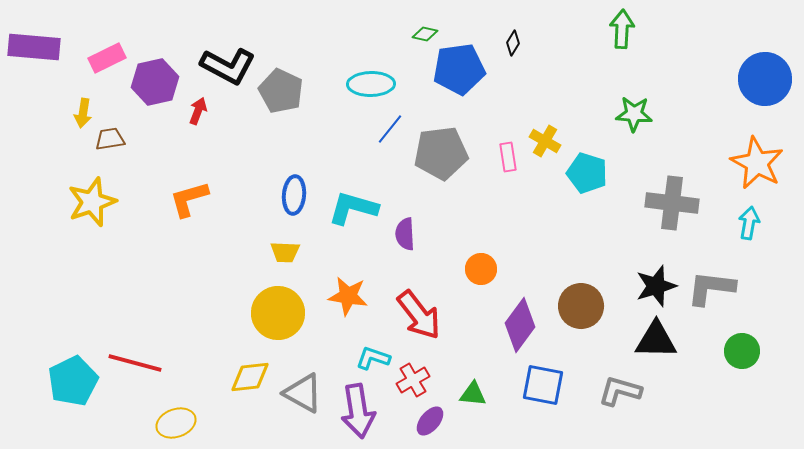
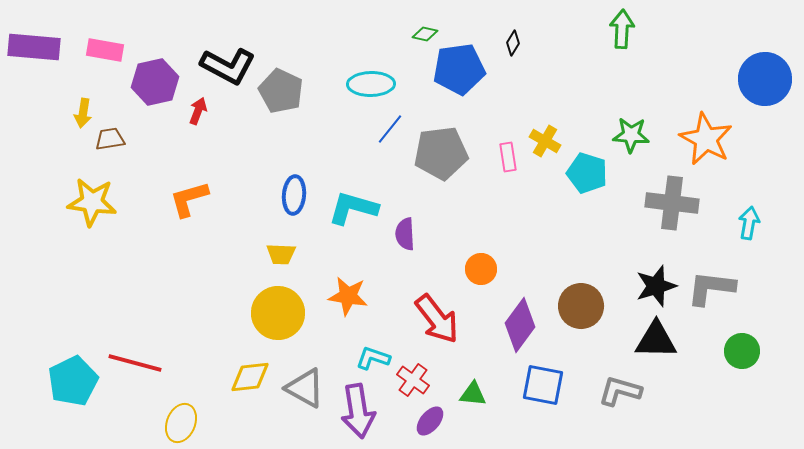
pink rectangle at (107, 58): moved 2 px left, 8 px up; rotated 36 degrees clockwise
green star at (634, 114): moved 3 px left, 21 px down
orange star at (757, 163): moved 51 px left, 24 px up
yellow star at (92, 202): rotated 27 degrees clockwise
yellow trapezoid at (285, 252): moved 4 px left, 2 px down
red arrow at (419, 315): moved 18 px right, 4 px down
red cross at (413, 380): rotated 24 degrees counterclockwise
gray triangle at (303, 393): moved 2 px right, 5 px up
yellow ellipse at (176, 423): moved 5 px right; rotated 48 degrees counterclockwise
